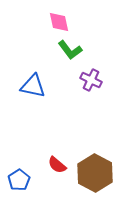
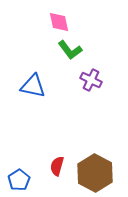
red semicircle: moved 1 px down; rotated 66 degrees clockwise
